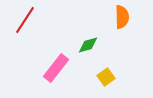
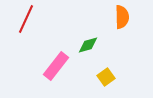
red line: moved 1 px right, 1 px up; rotated 8 degrees counterclockwise
pink rectangle: moved 2 px up
